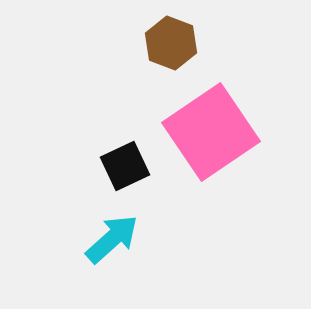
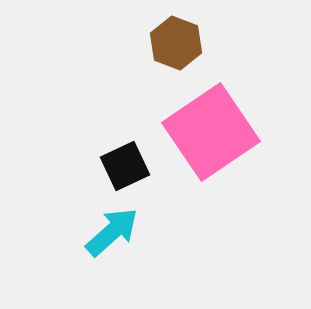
brown hexagon: moved 5 px right
cyan arrow: moved 7 px up
